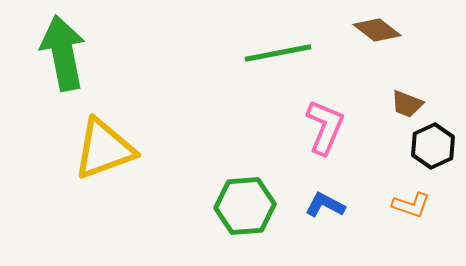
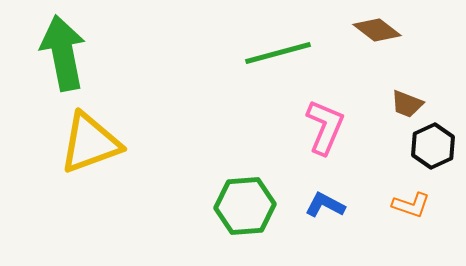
green line: rotated 4 degrees counterclockwise
yellow triangle: moved 14 px left, 6 px up
